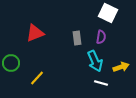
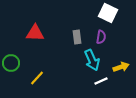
red triangle: rotated 24 degrees clockwise
gray rectangle: moved 1 px up
cyan arrow: moved 3 px left, 1 px up
white line: moved 2 px up; rotated 40 degrees counterclockwise
